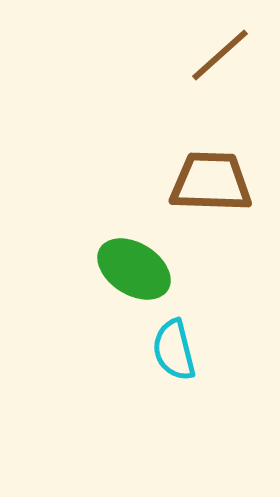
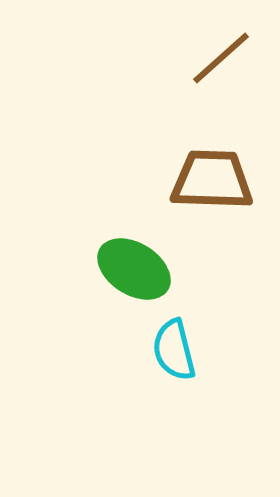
brown line: moved 1 px right, 3 px down
brown trapezoid: moved 1 px right, 2 px up
